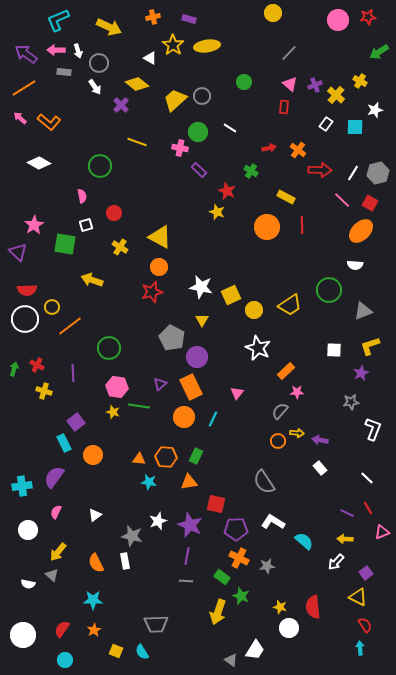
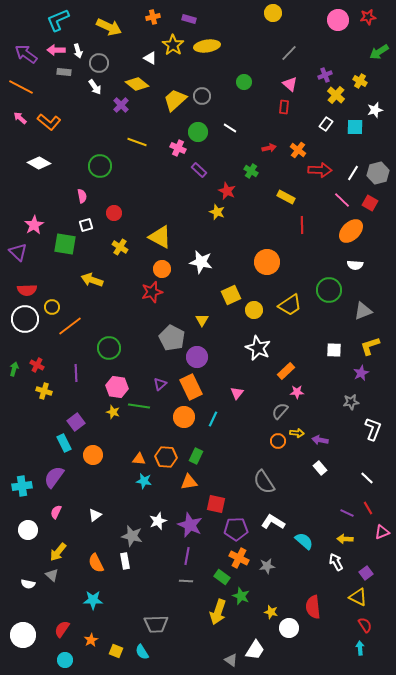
purple cross at (315, 85): moved 10 px right, 10 px up
orange line at (24, 88): moved 3 px left, 1 px up; rotated 60 degrees clockwise
pink cross at (180, 148): moved 2 px left; rotated 14 degrees clockwise
orange circle at (267, 227): moved 35 px down
orange ellipse at (361, 231): moved 10 px left
orange circle at (159, 267): moved 3 px right, 2 px down
white star at (201, 287): moved 25 px up
purple line at (73, 373): moved 3 px right
cyan star at (149, 482): moved 5 px left, 1 px up
white arrow at (336, 562): rotated 108 degrees clockwise
yellow star at (280, 607): moved 9 px left, 5 px down
orange star at (94, 630): moved 3 px left, 10 px down
